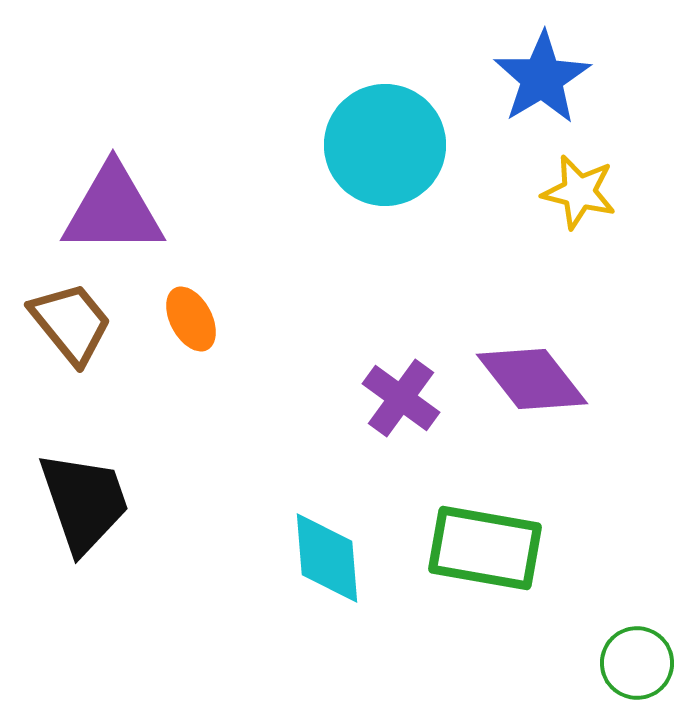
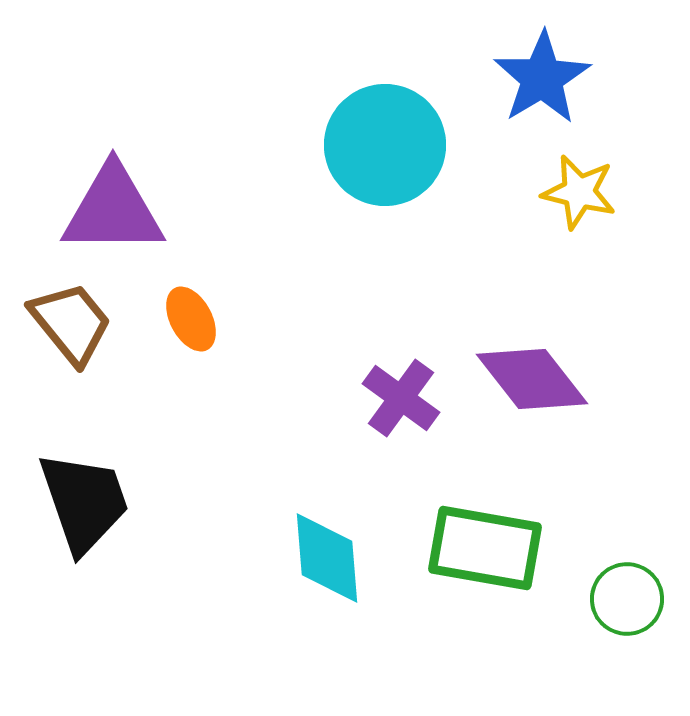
green circle: moved 10 px left, 64 px up
